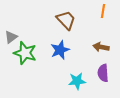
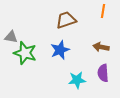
brown trapezoid: rotated 65 degrees counterclockwise
gray triangle: rotated 48 degrees clockwise
cyan star: moved 1 px up
